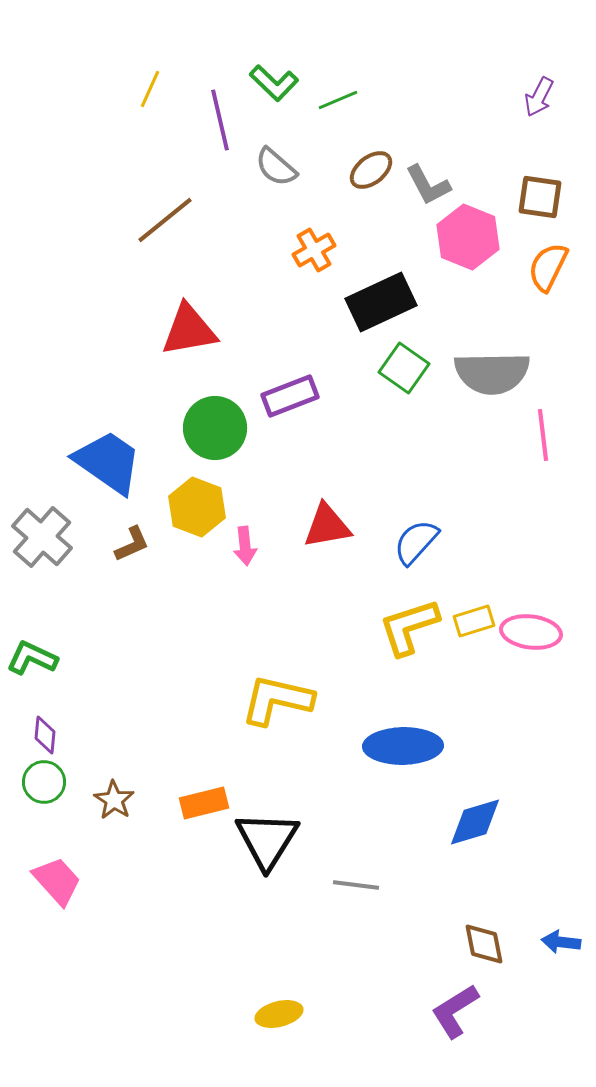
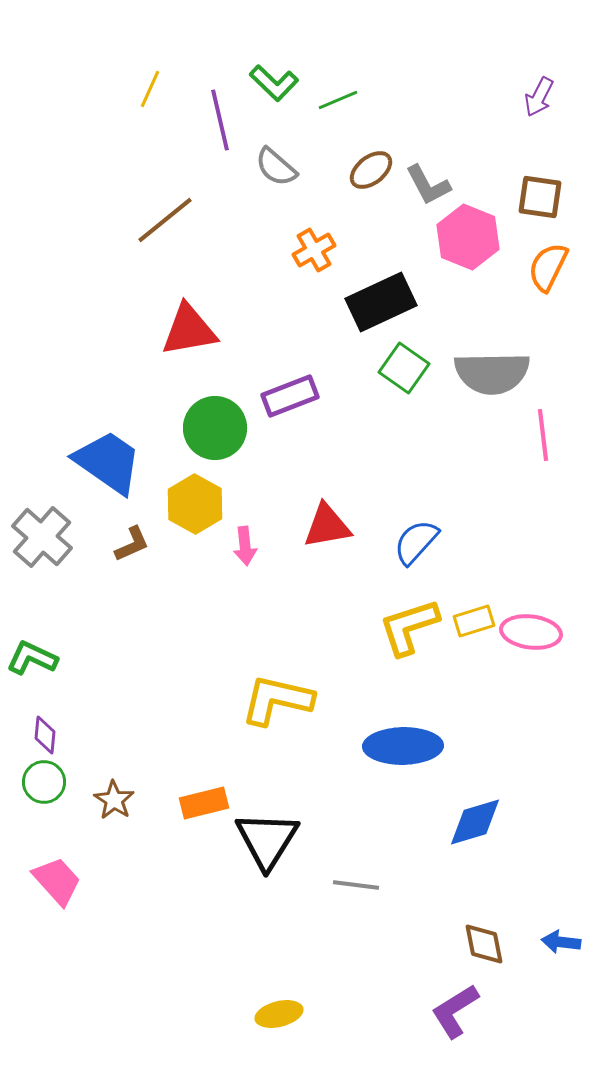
yellow hexagon at (197, 507): moved 2 px left, 3 px up; rotated 8 degrees clockwise
